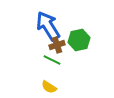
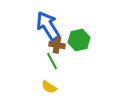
brown cross: rotated 28 degrees clockwise
green line: moved 1 px down; rotated 36 degrees clockwise
